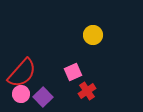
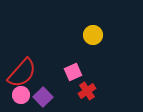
pink circle: moved 1 px down
